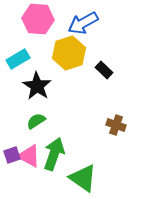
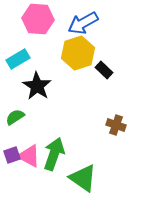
yellow hexagon: moved 9 px right
green semicircle: moved 21 px left, 4 px up
